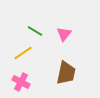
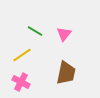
yellow line: moved 1 px left, 2 px down
